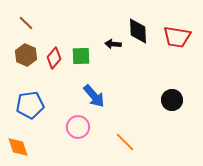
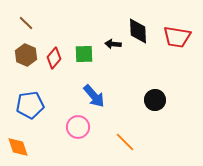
green square: moved 3 px right, 2 px up
black circle: moved 17 px left
